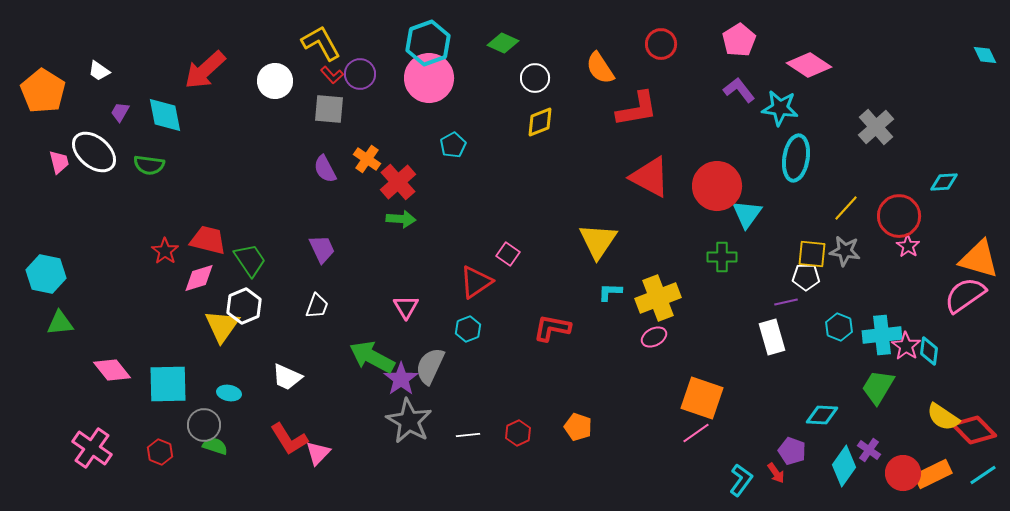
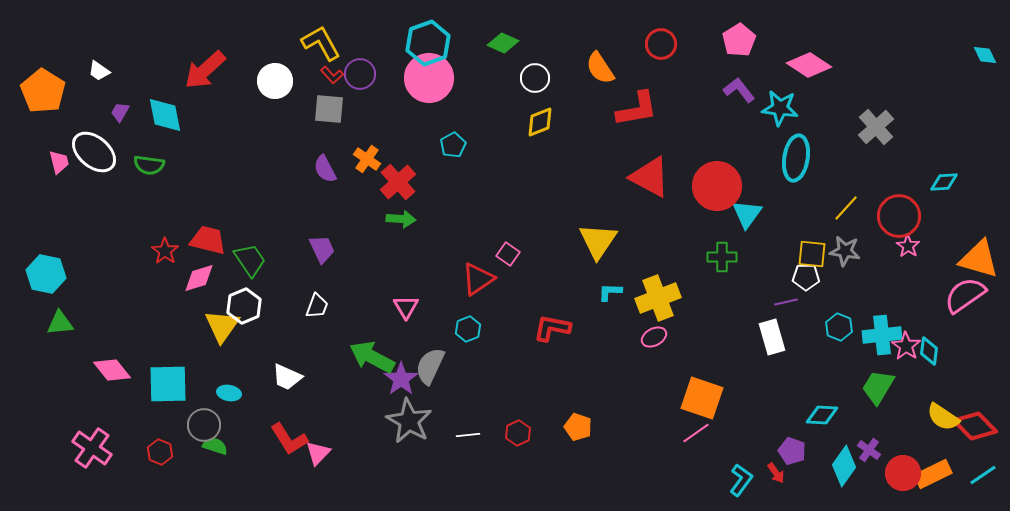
red triangle at (476, 282): moved 2 px right, 3 px up
red diamond at (974, 430): moved 1 px right, 4 px up
